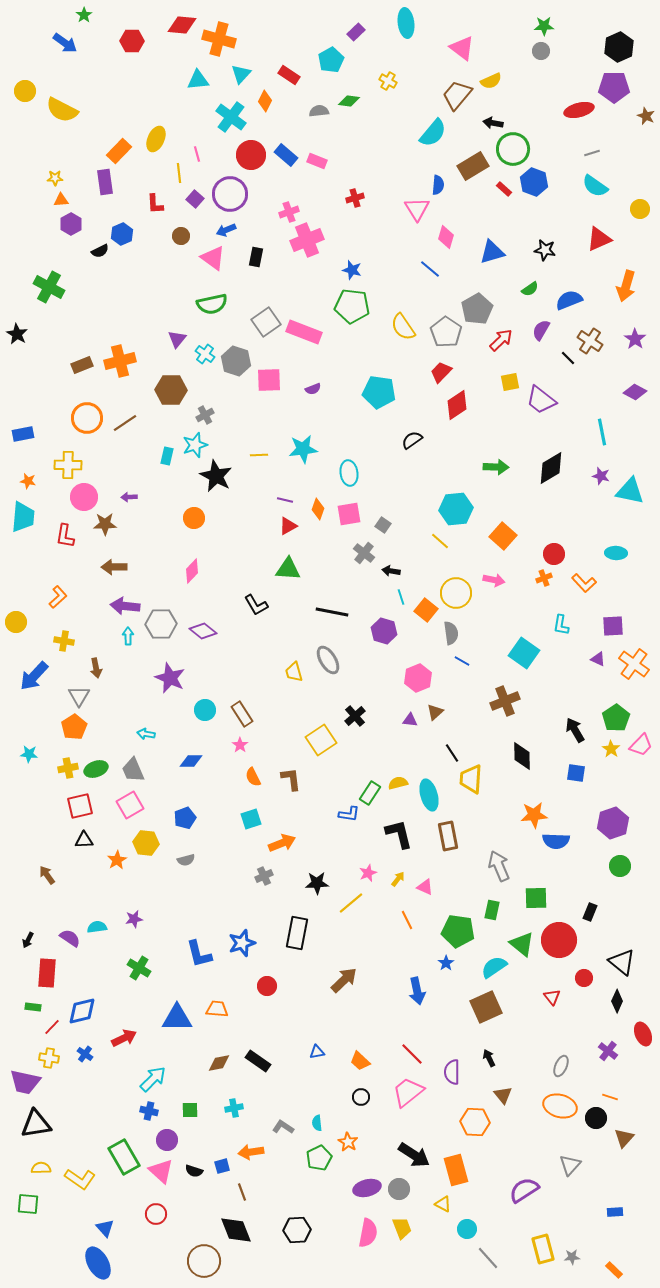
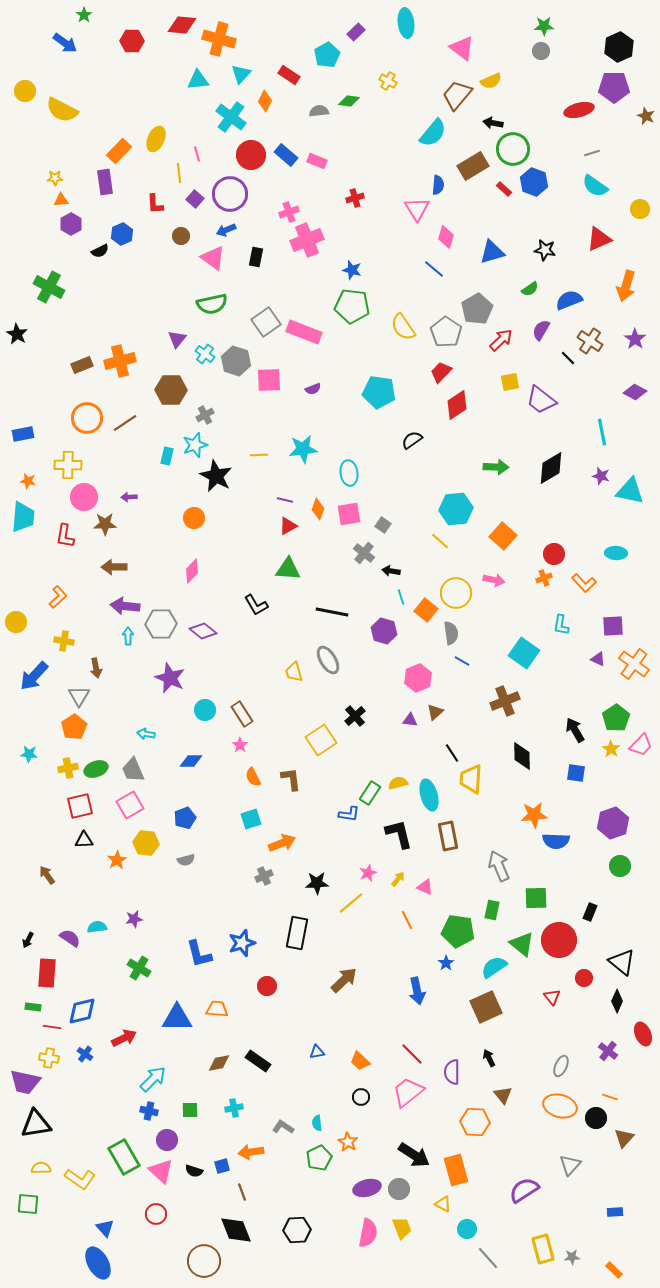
cyan pentagon at (331, 60): moved 4 px left, 5 px up
blue line at (430, 269): moved 4 px right
red line at (52, 1027): rotated 54 degrees clockwise
